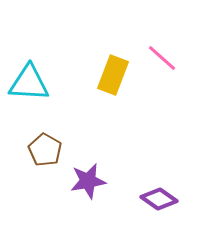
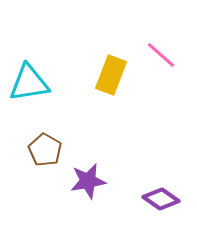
pink line: moved 1 px left, 3 px up
yellow rectangle: moved 2 px left
cyan triangle: rotated 12 degrees counterclockwise
purple diamond: moved 2 px right
